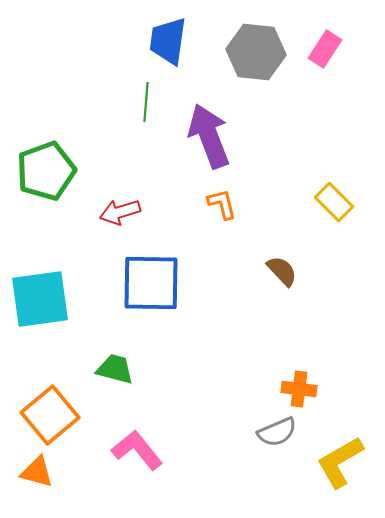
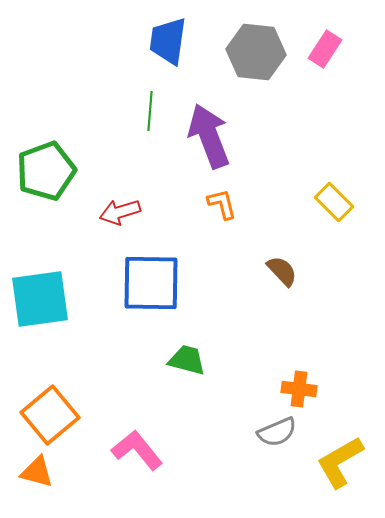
green line: moved 4 px right, 9 px down
green trapezoid: moved 72 px right, 9 px up
